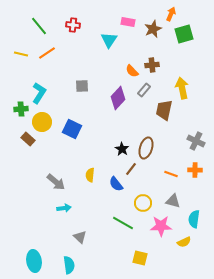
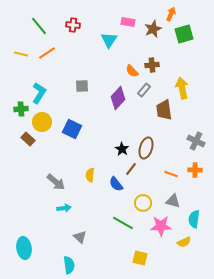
brown trapezoid at (164, 110): rotated 20 degrees counterclockwise
cyan ellipse at (34, 261): moved 10 px left, 13 px up
